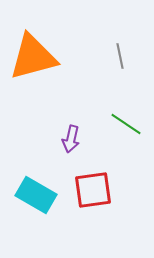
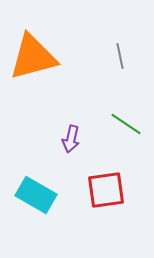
red square: moved 13 px right
